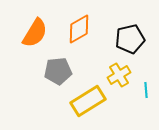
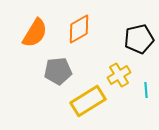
black pentagon: moved 9 px right
